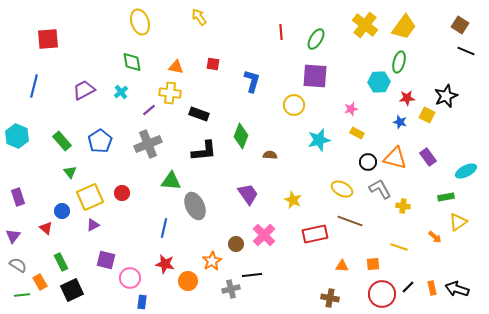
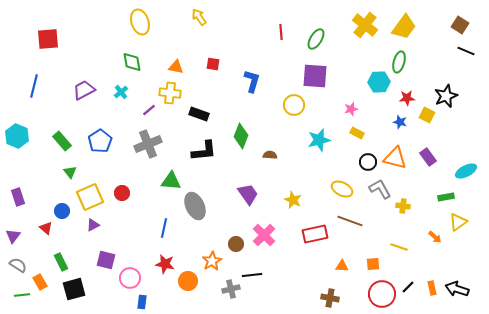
black square at (72, 290): moved 2 px right, 1 px up; rotated 10 degrees clockwise
